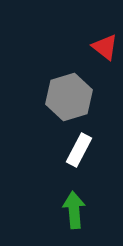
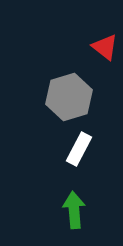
white rectangle: moved 1 px up
